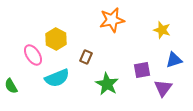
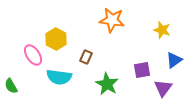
orange star: rotated 20 degrees clockwise
blue triangle: rotated 18 degrees counterclockwise
cyan semicircle: moved 2 px right, 1 px up; rotated 30 degrees clockwise
